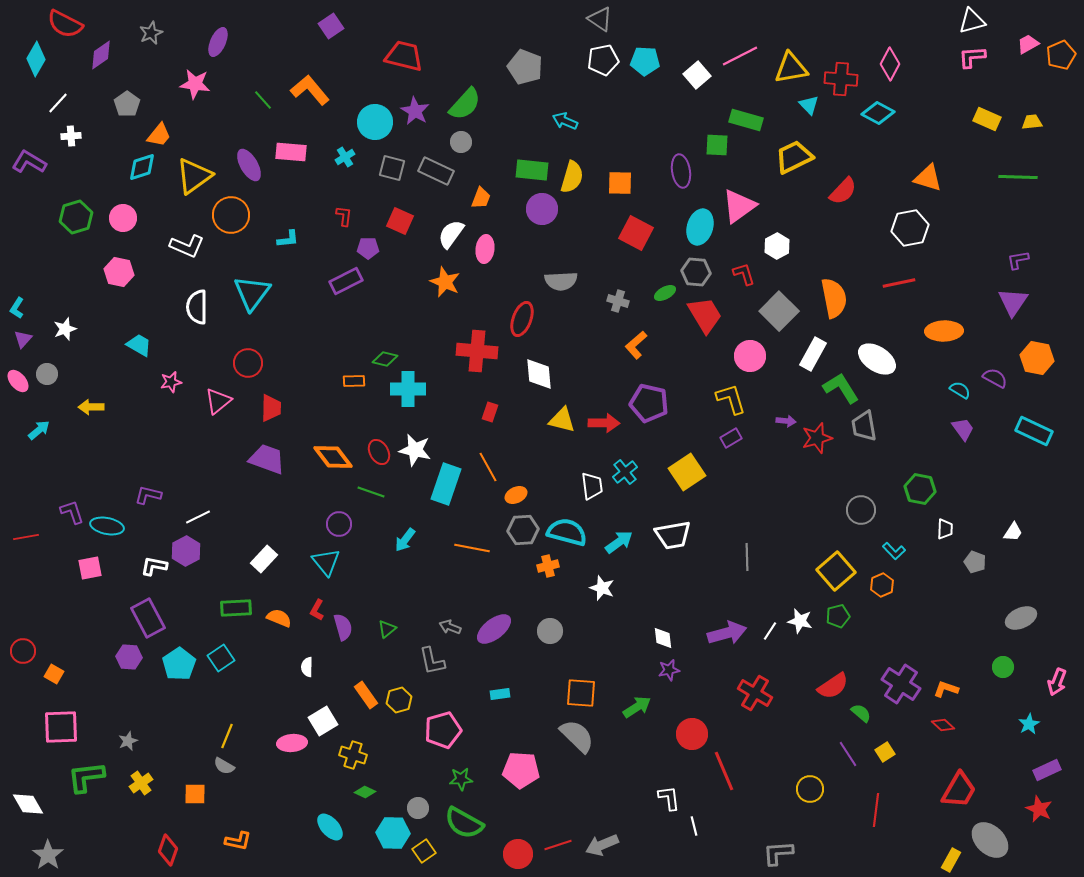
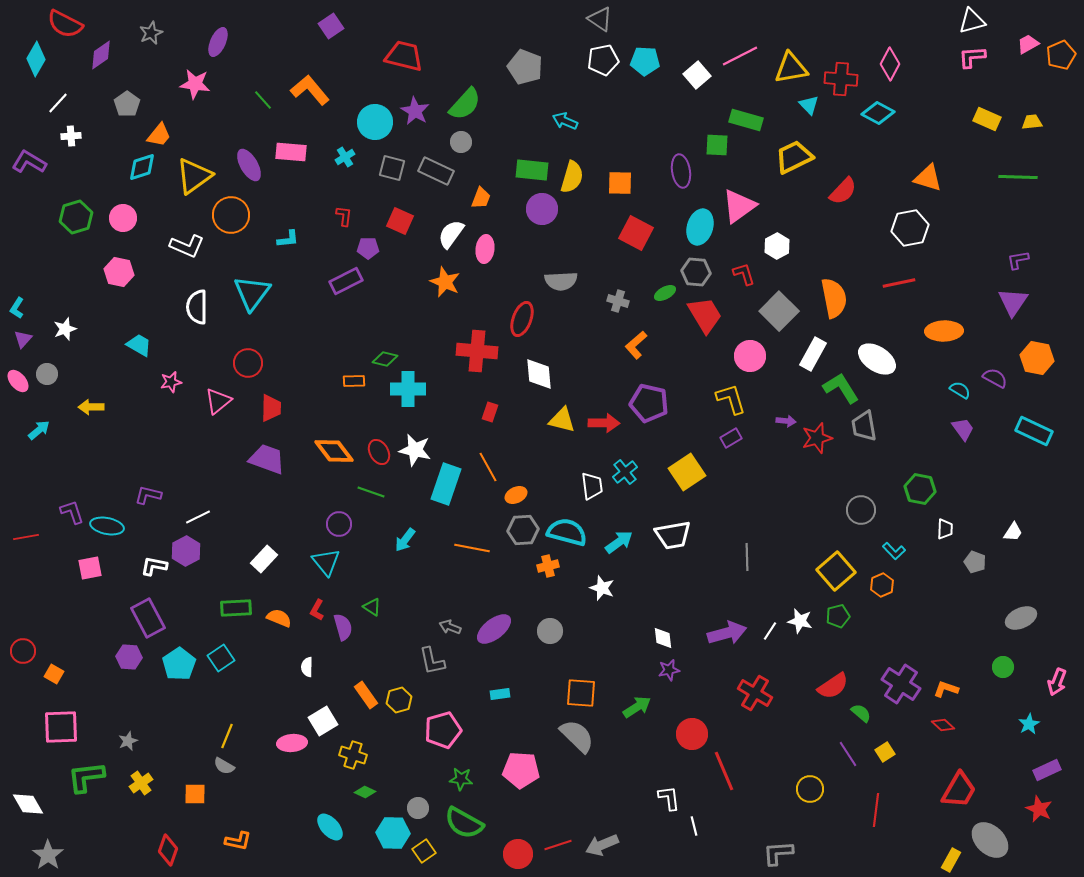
orange diamond at (333, 457): moved 1 px right, 6 px up
green triangle at (387, 629): moved 15 px left, 22 px up; rotated 48 degrees counterclockwise
green star at (461, 779): rotated 10 degrees clockwise
